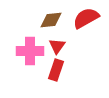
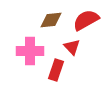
red semicircle: moved 2 px down
red triangle: moved 15 px right, 1 px down; rotated 18 degrees counterclockwise
